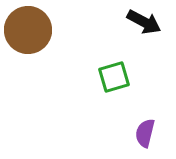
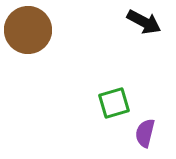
green square: moved 26 px down
